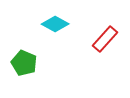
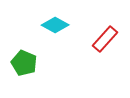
cyan diamond: moved 1 px down
